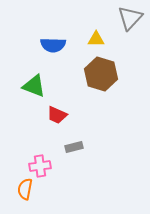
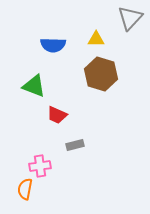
gray rectangle: moved 1 px right, 2 px up
